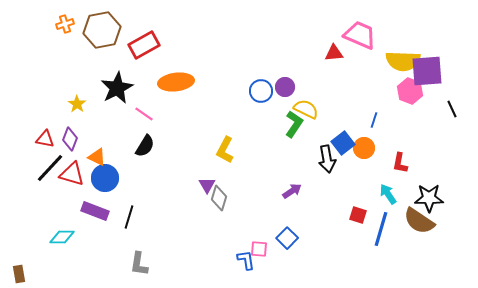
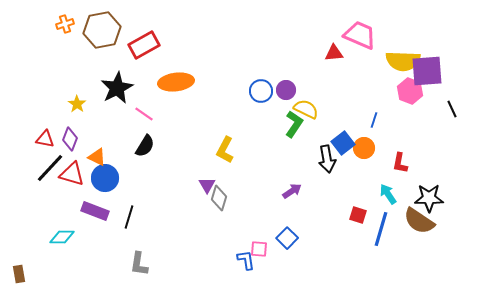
purple circle at (285, 87): moved 1 px right, 3 px down
